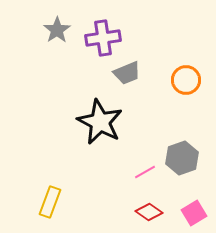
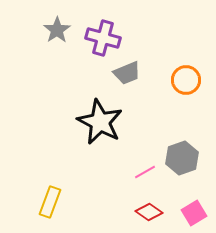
purple cross: rotated 24 degrees clockwise
